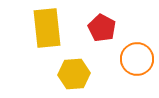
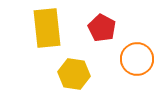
yellow hexagon: rotated 12 degrees clockwise
